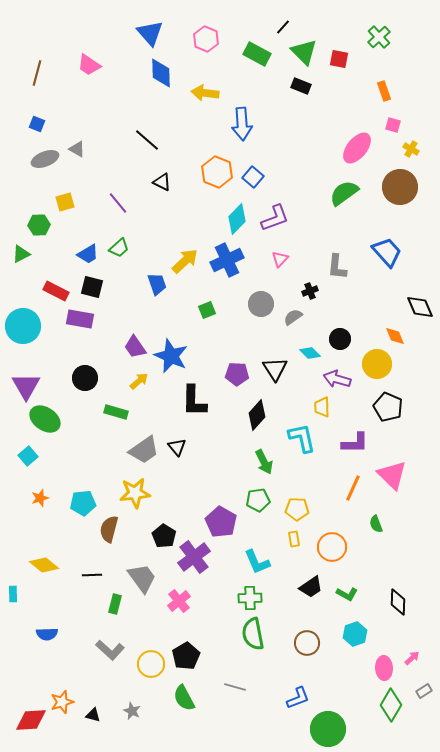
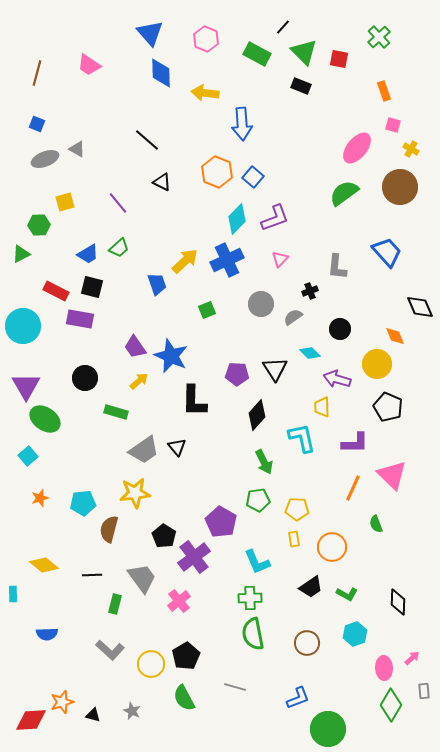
black circle at (340, 339): moved 10 px up
gray rectangle at (424, 691): rotated 63 degrees counterclockwise
